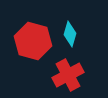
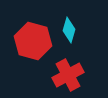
cyan diamond: moved 1 px left, 4 px up
